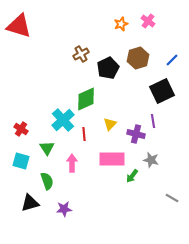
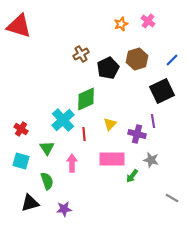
brown hexagon: moved 1 px left, 1 px down
purple cross: moved 1 px right
